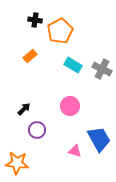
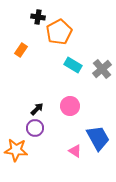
black cross: moved 3 px right, 3 px up
orange pentagon: moved 1 px left, 1 px down
orange rectangle: moved 9 px left, 6 px up; rotated 16 degrees counterclockwise
gray cross: rotated 24 degrees clockwise
black arrow: moved 13 px right
purple circle: moved 2 px left, 2 px up
blue trapezoid: moved 1 px left, 1 px up
pink triangle: rotated 16 degrees clockwise
orange star: moved 1 px left, 13 px up
